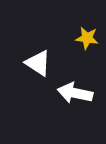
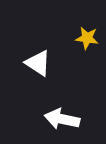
white arrow: moved 13 px left, 26 px down
